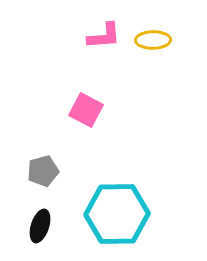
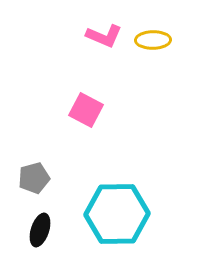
pink L-shape: rotated 27 degrees clockwise
gray pentagon: moved 9 px left, 7 px down
black ellipse: moved 4 px down
